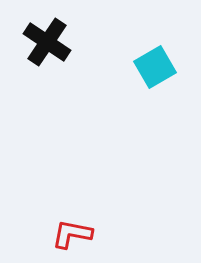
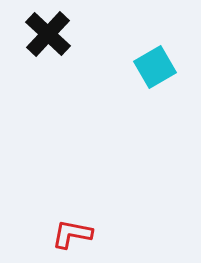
black cross: moved 1 px right, 8 px up; rotated 9 degrees clockwise
